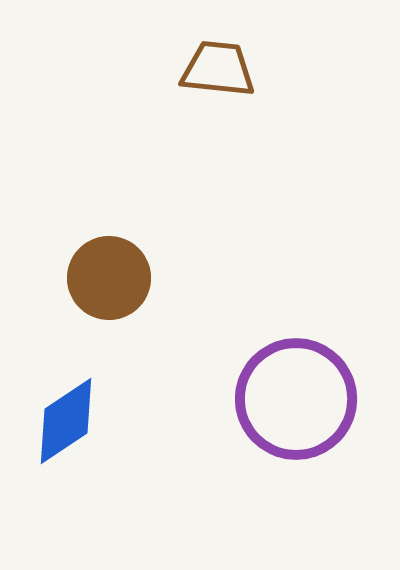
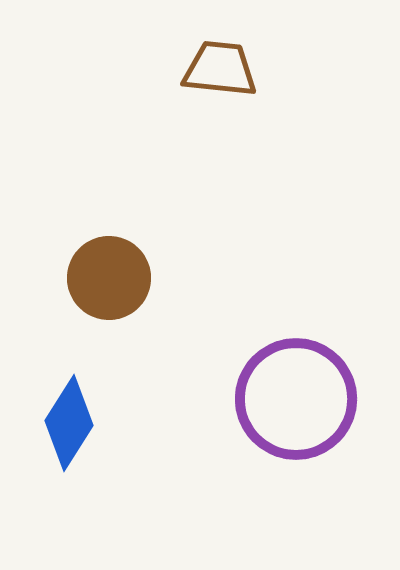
brown trapezoid: moved 2 px right
blue diamond: moved 3 px right, 2 px down; rotated 24 degrees counterclockwise
